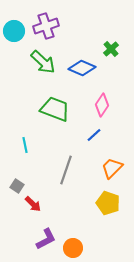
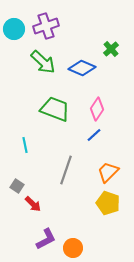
cyan circle: moved 2 px up
pink diamond: moved 5 px left, 4 px down
orange trapezoid: moved 4 px left, 4 px down
